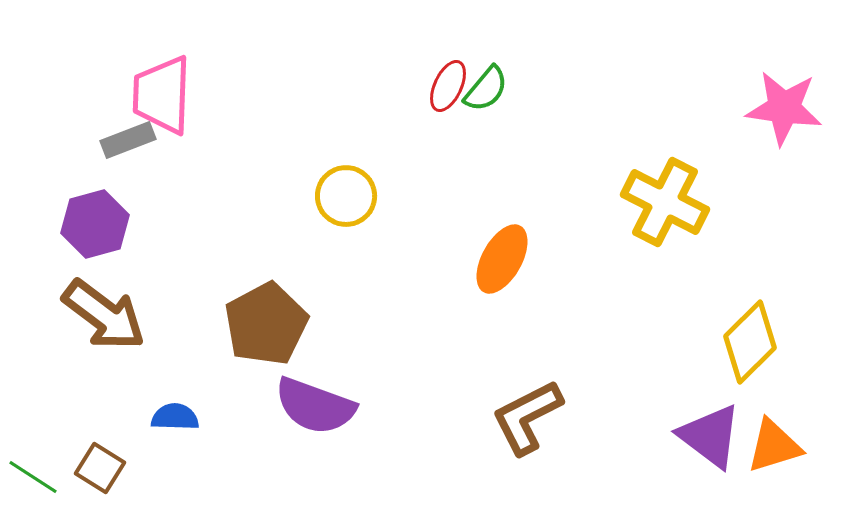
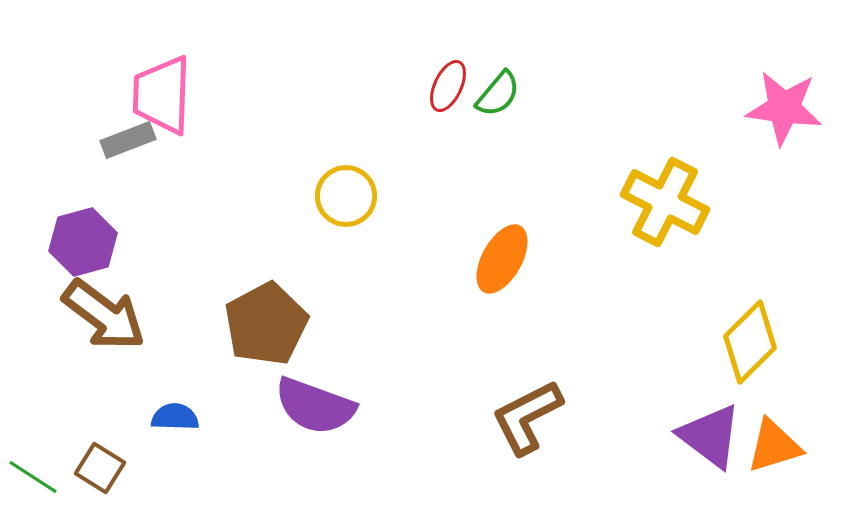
green semicircle: moved 12 px right, 5 px down
purple hexagon: moved 12 px left, 18 px down
